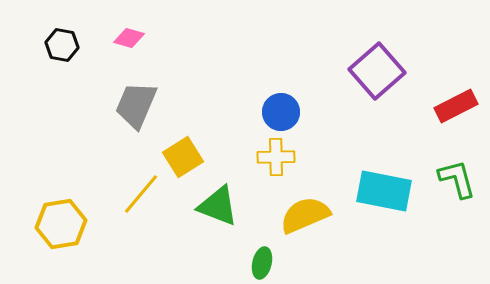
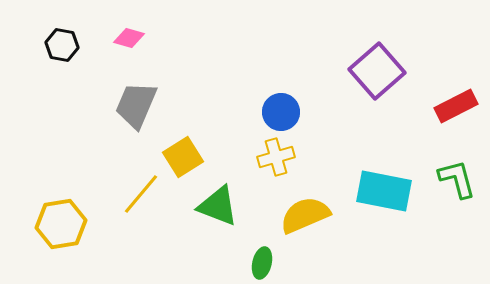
yellow cross: rotated 15 degrees counterclockwise
